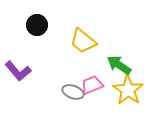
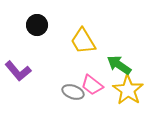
yellow trapezoid: rotated 20 degrees clockwise
pink trapezoid: rotated 120 degrees counterclockwise
